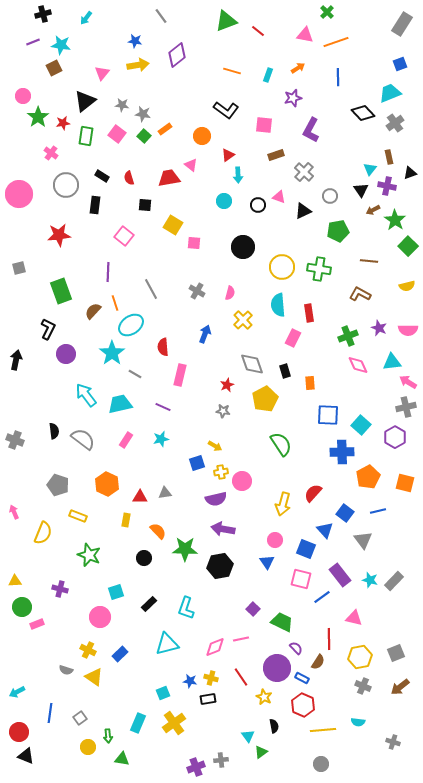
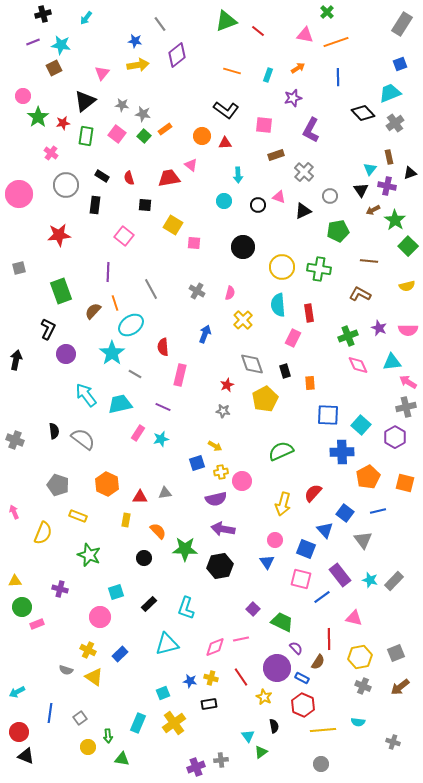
gray line at (161, 16): moved 1 px left, 8 px down
red triangle at (228, 155): moved 3 px left, 12 px up; rotated 32 degrees clockwise
pink rectangle at (126, 440): moved 12 px right, 7 px up
green semicircle at (281, 444): moved 7 px down; rotated 80 degrees counterclockwise
black rectangle at (208, 699): moved 1 px right, 5 px down
